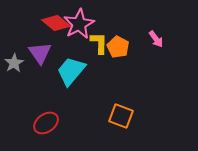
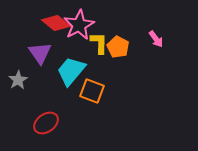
pink star: moved 1 px down
gray star: moved 4 px right, 17 px down
orange square: moved 29 px left, 25 px up
